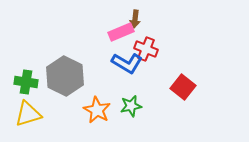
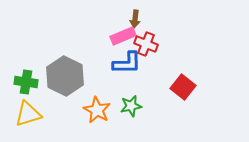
pink rectangle: moved 2 px right, 4 px down
red cross: moved 5 px up
blue L-shape: rotated 32 degrees counterclockwise
